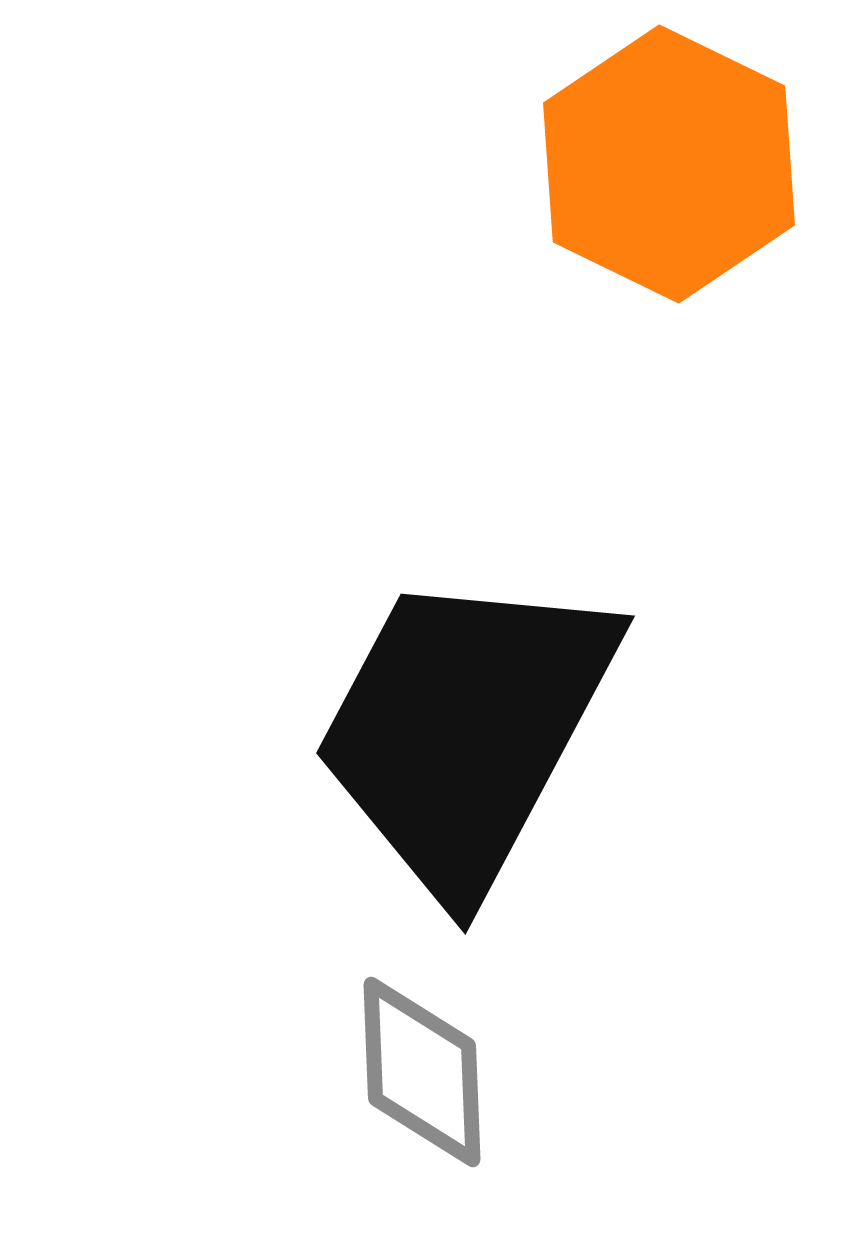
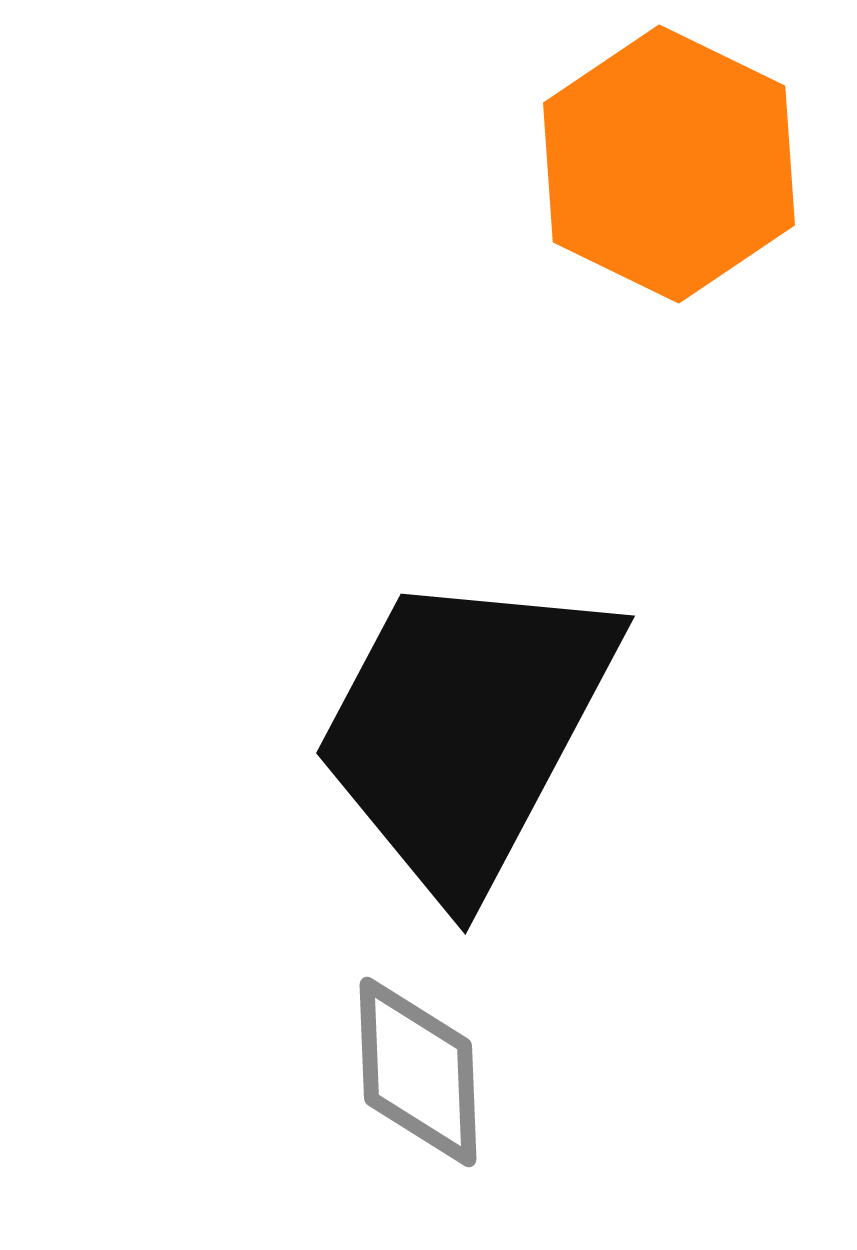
gray diamond: moved 4 px left
